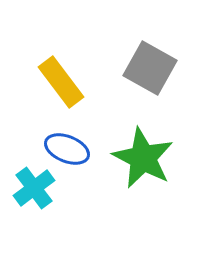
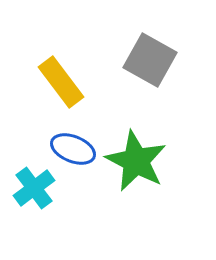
gray square: moved 8 px up
blue ellipse: moved 6 px right
green star: moved 7 px left, 3 px down
